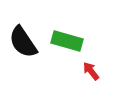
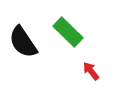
green rectangle: moved 1 px right, 9 px up; rotated 28 degrees clockwise
